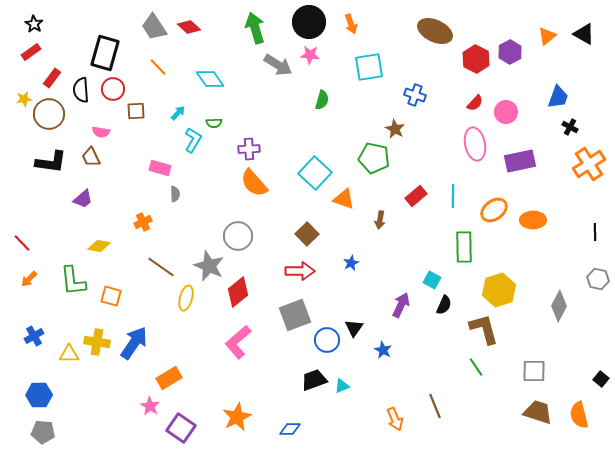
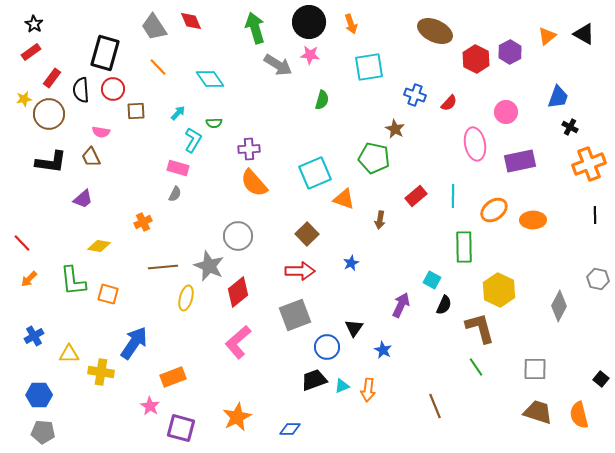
red diamond at (189, 27): moved 2 px right, 6 px up; rotated 25 degrees clockwise
red semicircle at (475, 103): moved 26 px left
orange cross at (589, 164): rotated 12 degrees clockwise
pink rectangle at (160, 168): moved 18 px right
cyan square at (315, 173): rotated 24 degrees clockwise
gray semicircle at (175, 194): rotated 28 degrees clockwise
black line at (595, 232): moved 17 px up
brown line at (161, 267): moved 2 px right; rotated 40 degrees counterclockwise
yellow hexagon at (499, 290): rotated 16 degrees counterclockwise
orange square at (111, 296): moved 3 px left, 2 px up
brown L-shape at (484, 329): moved 4 px left, 1 px up
blue circle at (327, 340): moved 7 px down
yellow cross at (97, 342): moved 4 px right, 30 px down
gray square at (534, 371): moved 1 px right, 2 px up
orange rectangle at (169, 378): moved 4 px right, 1 px up; rotated 10 degrees clockwise
orange arrow at (395, 419): moved 27 px left, 29 px up; rotated 30 degrees clockwise
purple square at (181, 428): rotated 20 degrees counterclockwise
